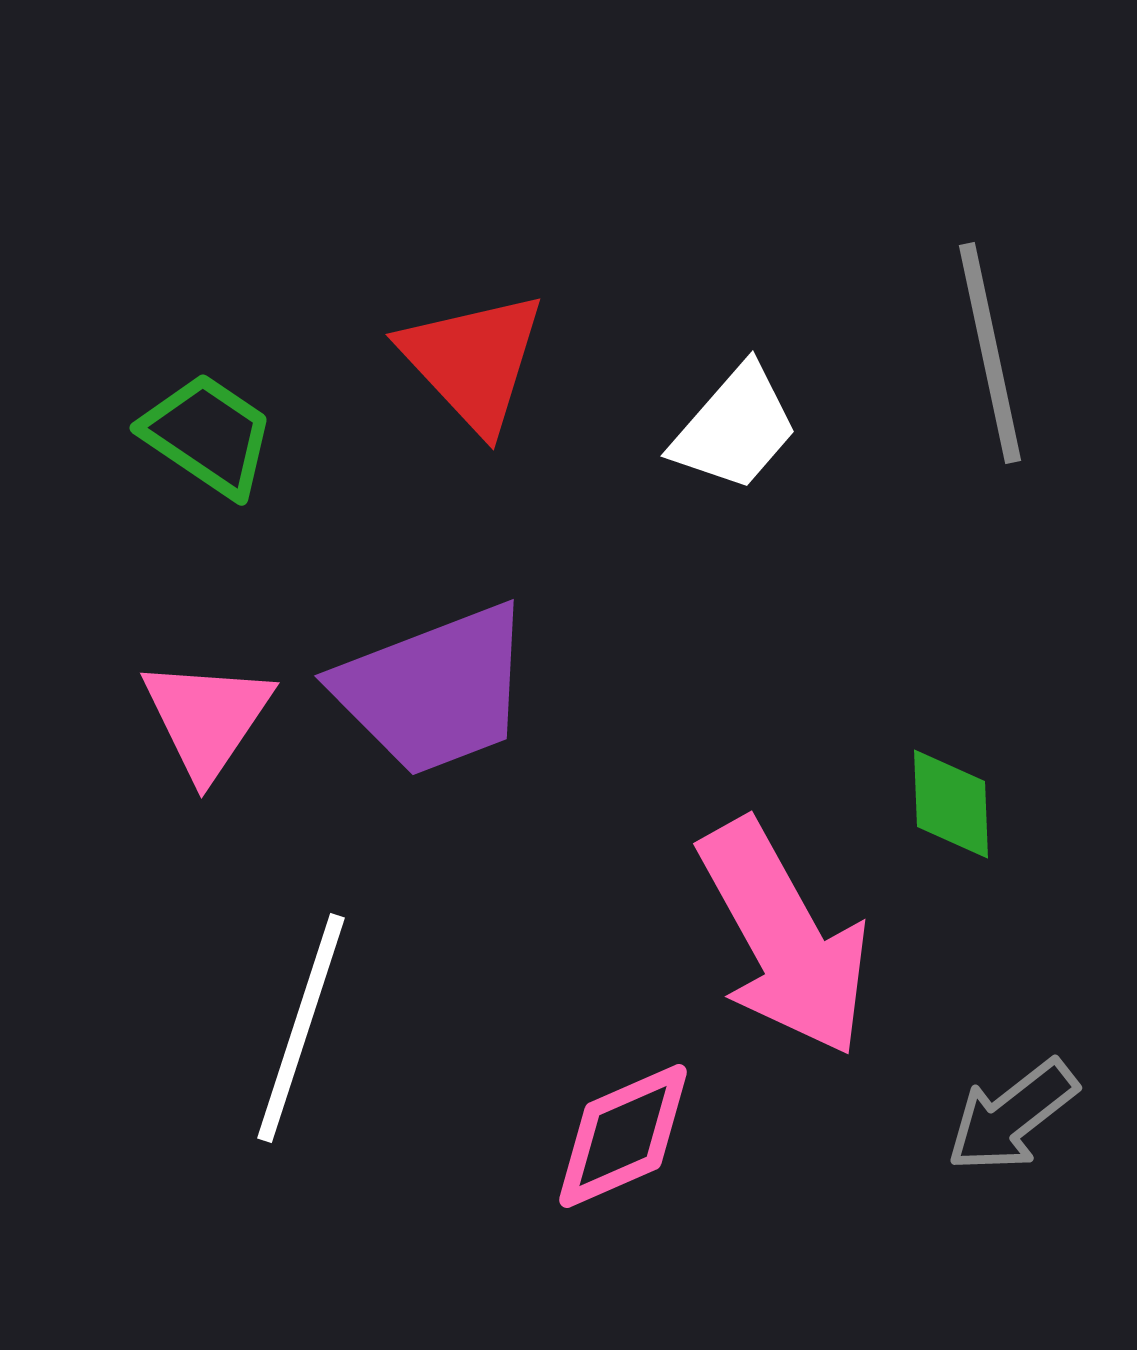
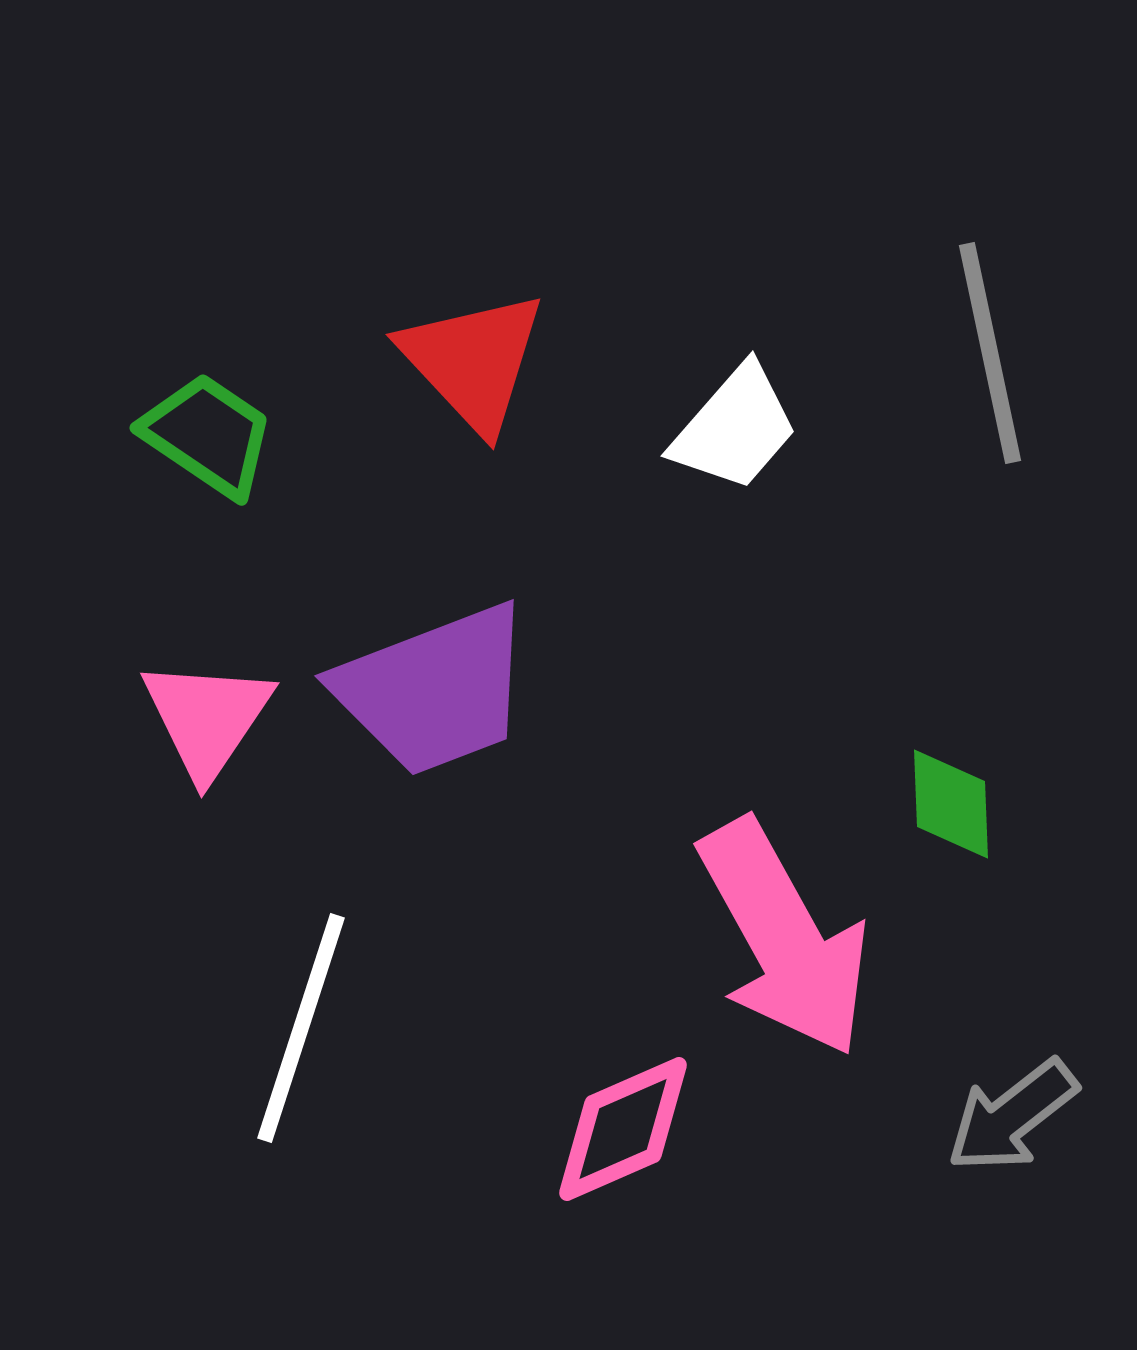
pink diamond: moved 7 px up
